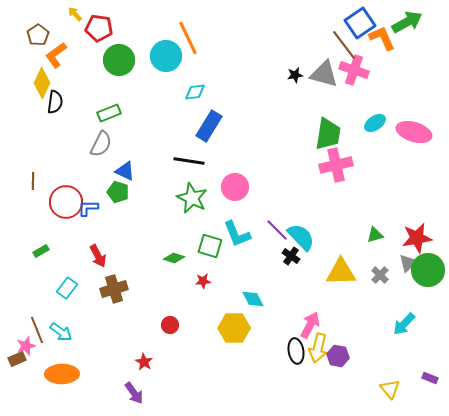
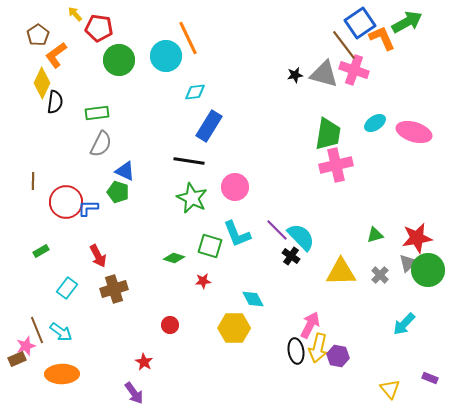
green rectangle at (109, 113): moved 12 px left; rotated 15 degrees clockwise
